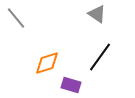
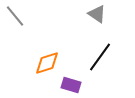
gray line: moved 1 px left, 2 px up
